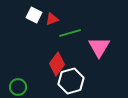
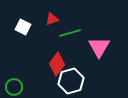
white square: moved 11 px left, 12 px down
green circle: moved 4 px left
